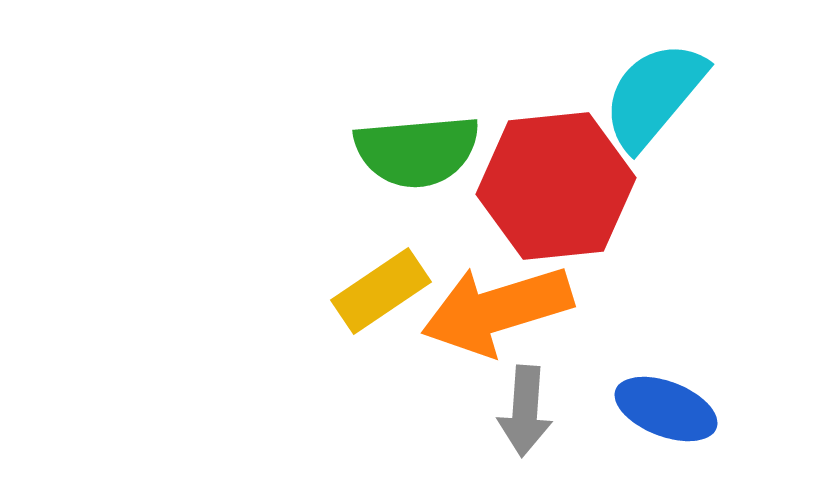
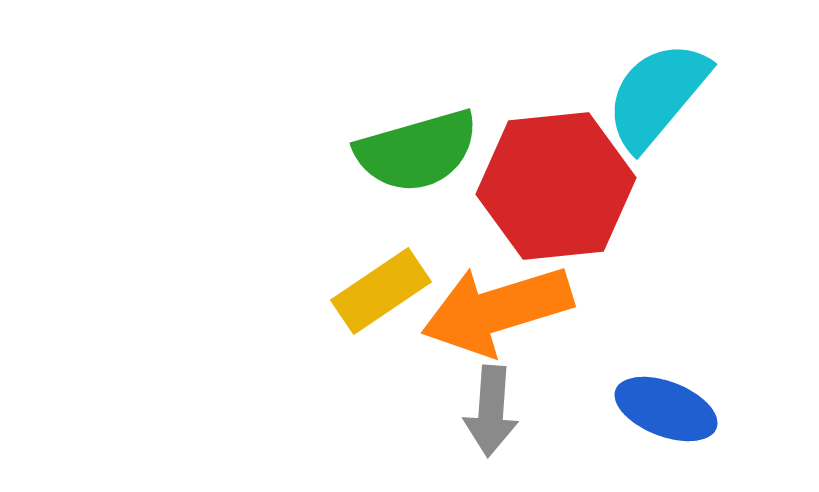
cyan semicircle: moved 3 px right
green semicircle: rotated 11 degrees counterclockwise
gray arrow: moved 34 px left
